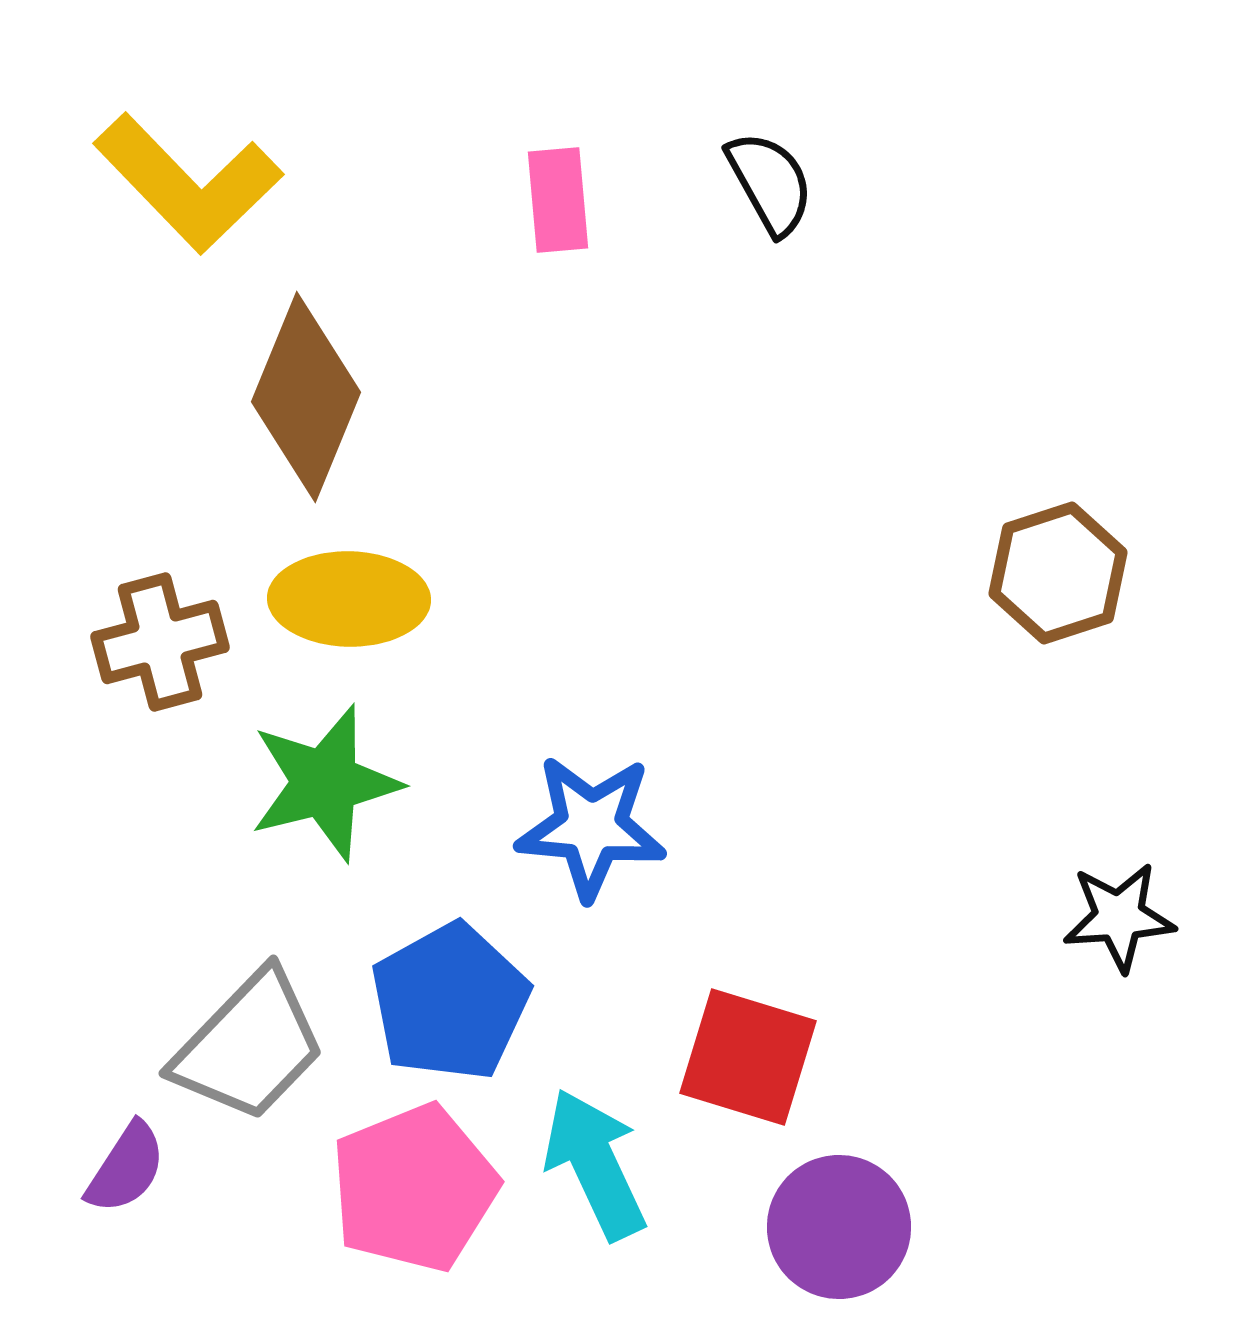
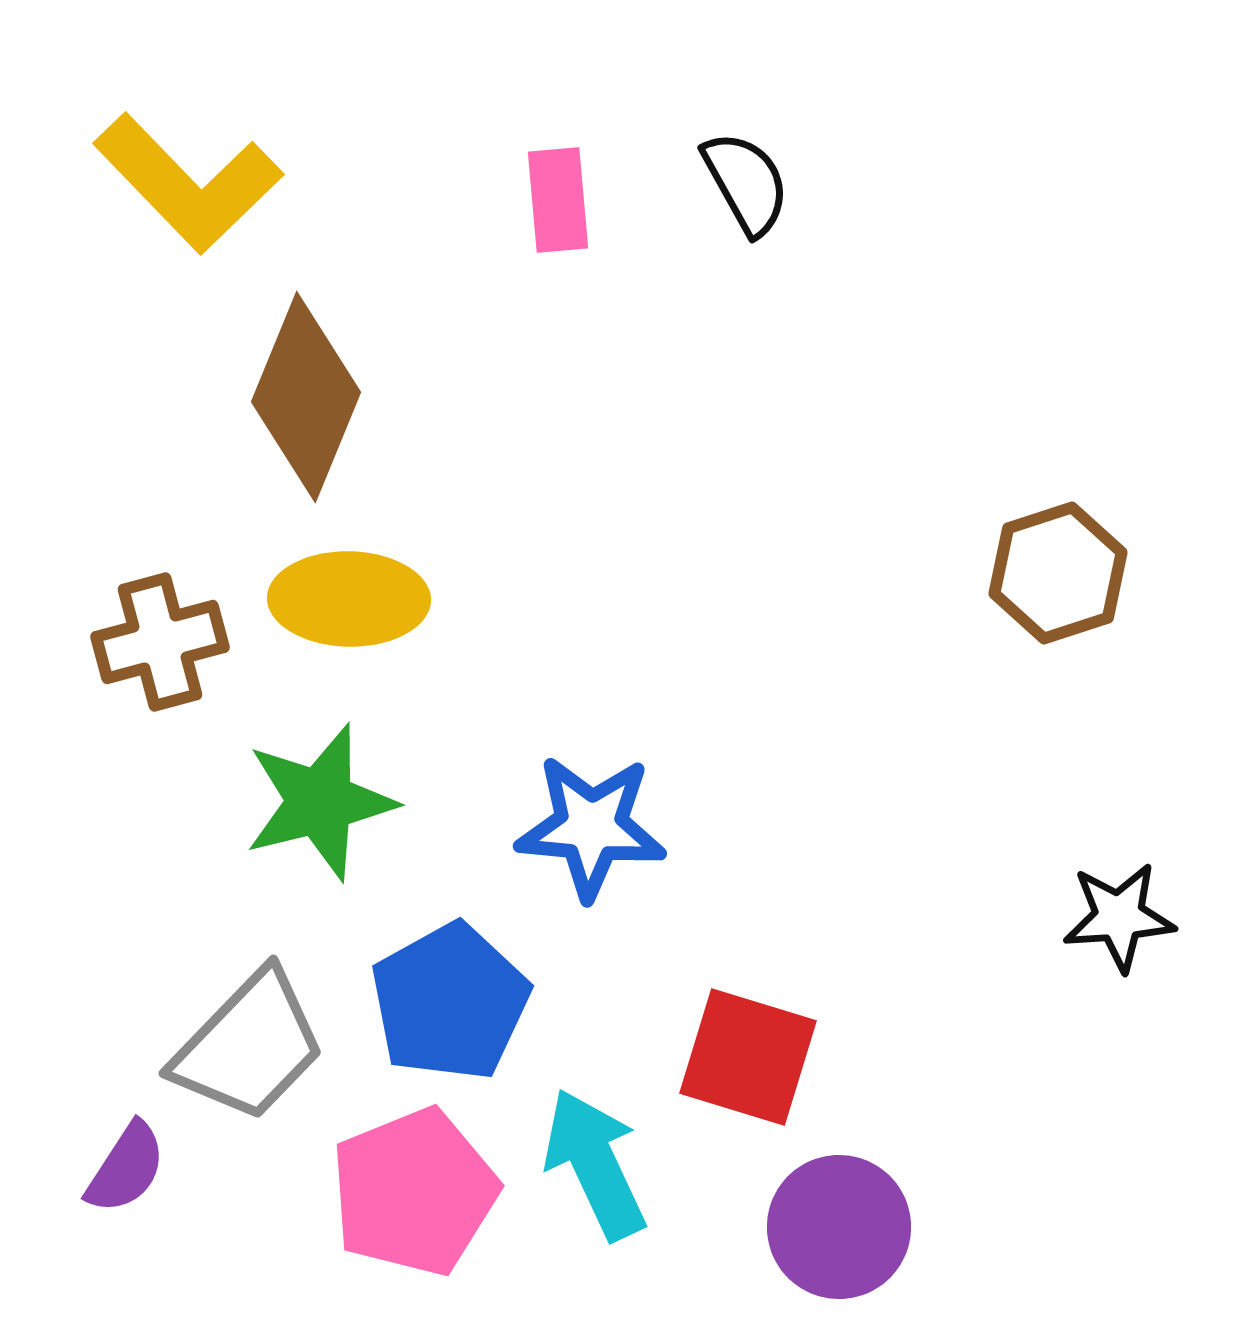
black semicircle: moved 24 px left
green star: moved 5 px left, 19 px down
pink pentagon: moved 4 px down
